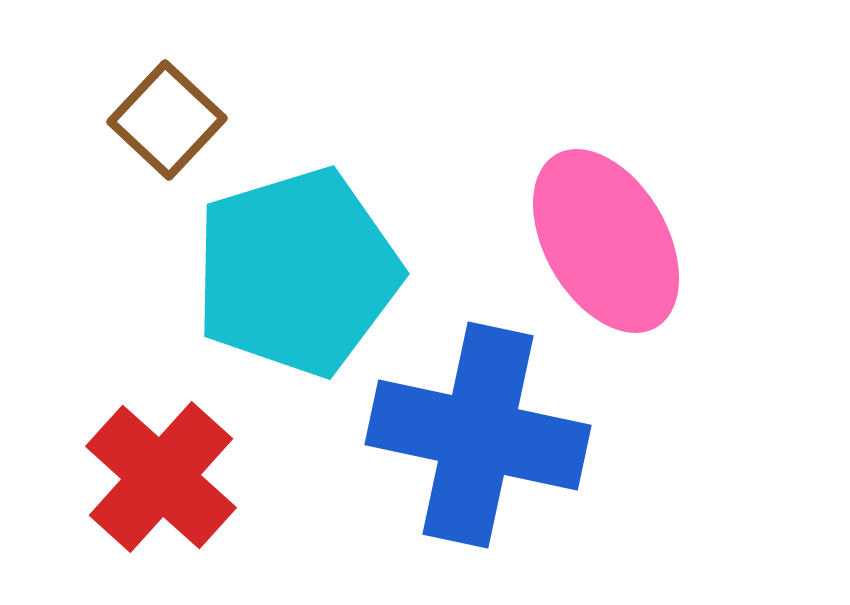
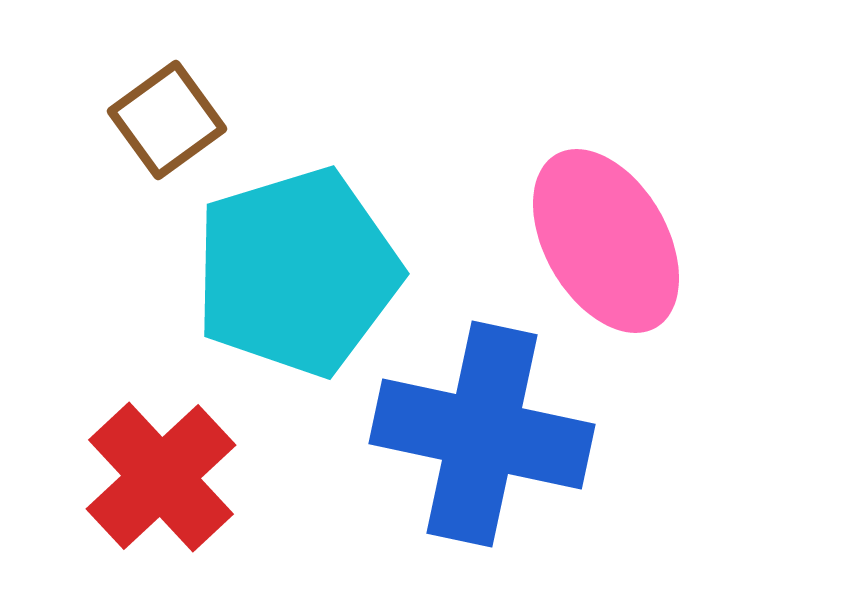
brown square: rotated 11 degrees clockwise
blue cross: moved 4 px right, 1 px up
red cross: rotated 5 degrees clockwise
